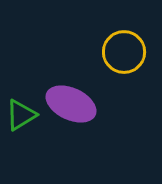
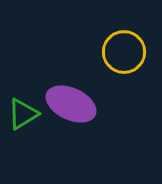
green triangle: moved 2 px right, 1 px up
